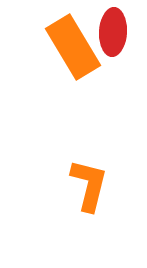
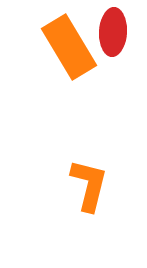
orange rectangle: moved 4 px left
